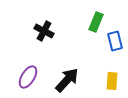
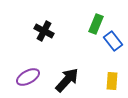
green rectangle: moved 2 px down
blue rectangle: moved 2 px left; rotated 24 degrees counterclockwise
purple ellipse: rotated 30 degrees clockwise
